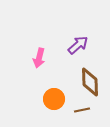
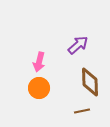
pink arrow: moved 4 px down
orange circle: moved 15 px left, 11 px up
brown line: moved 1 px down
